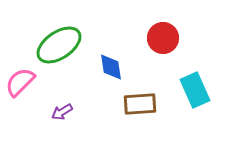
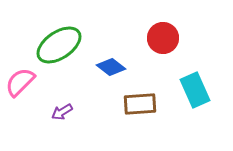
blue diamond: rotated 44 degrees counterclockwise
